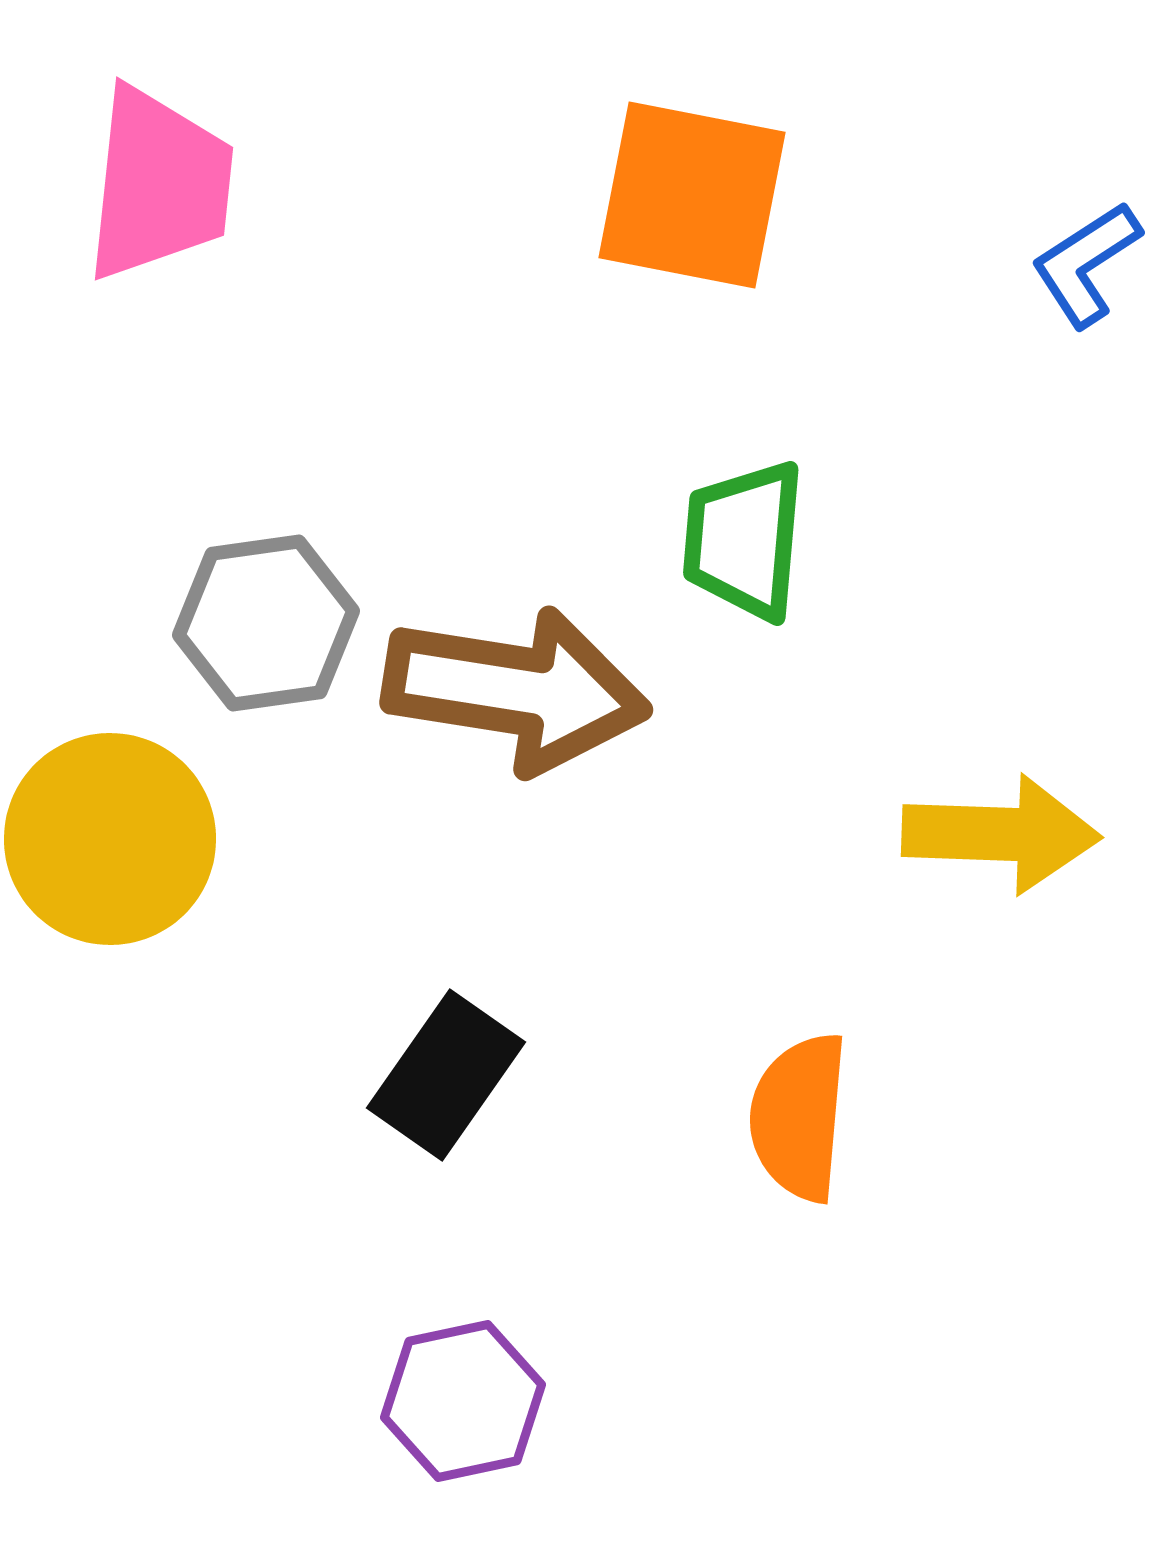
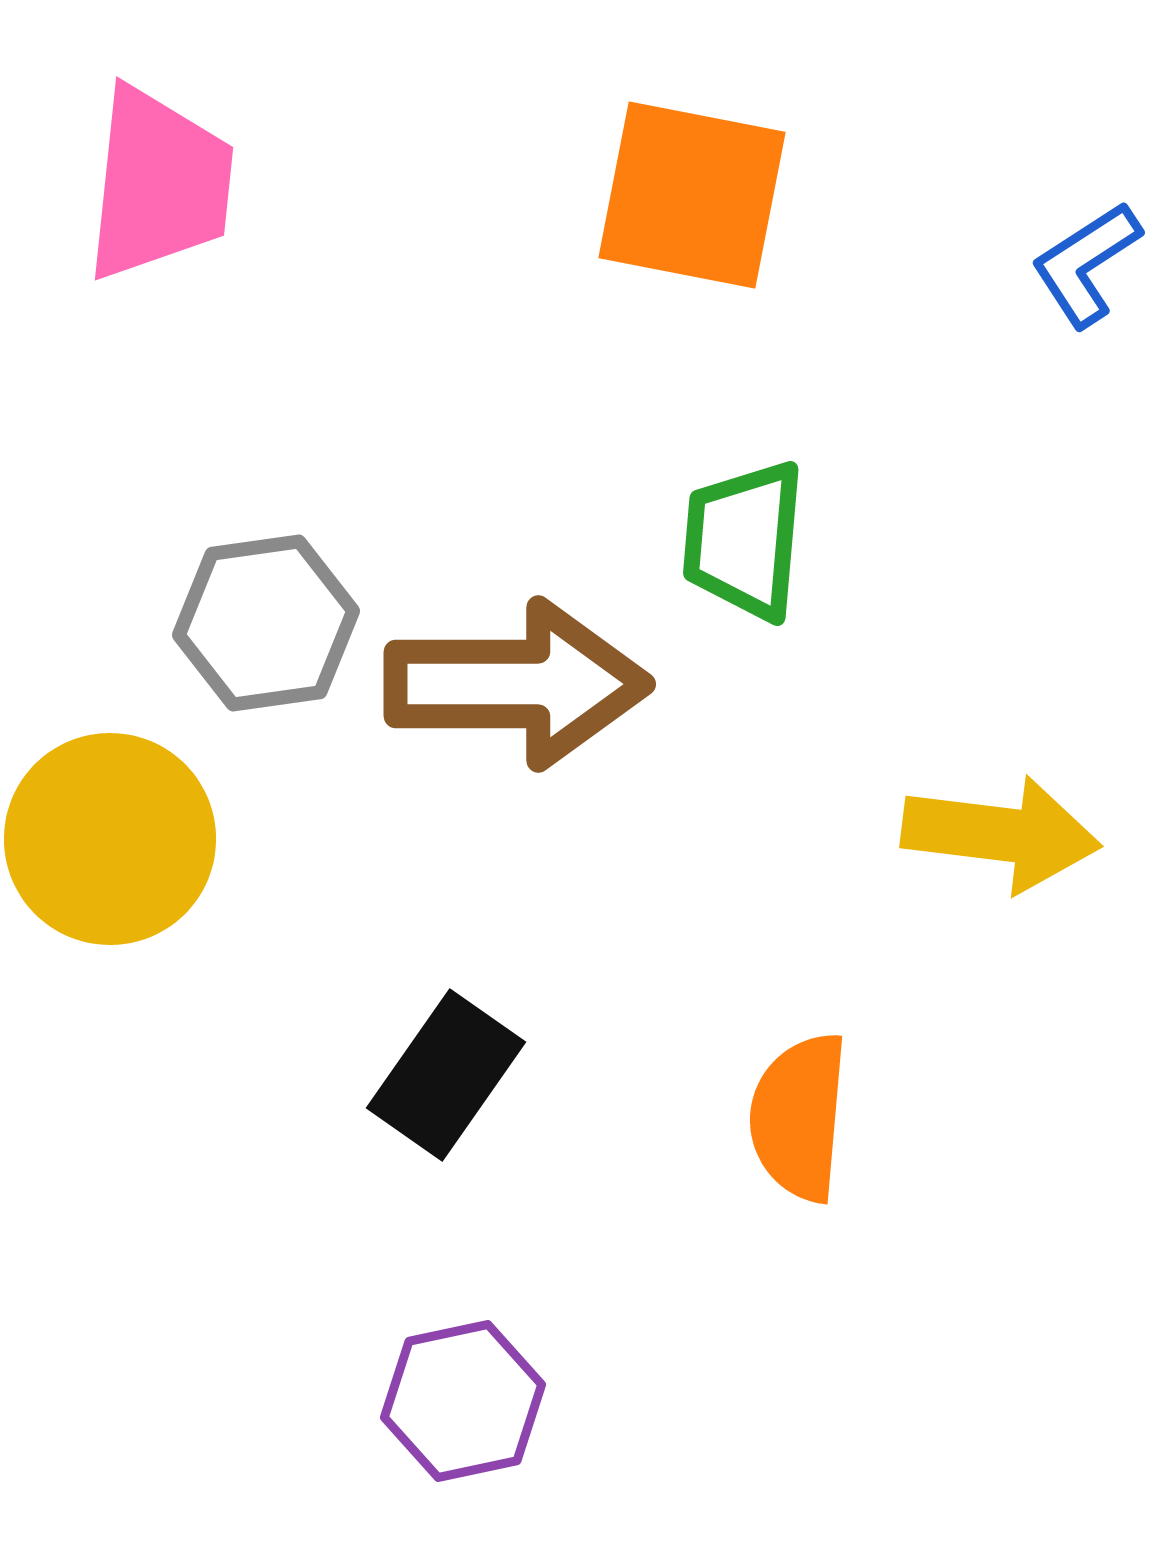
brown arrow: moved 1 px right, 6 px up; rotated 9 degrees counterclockwise
yellow arrow: rotated 5 degrees clockwise
